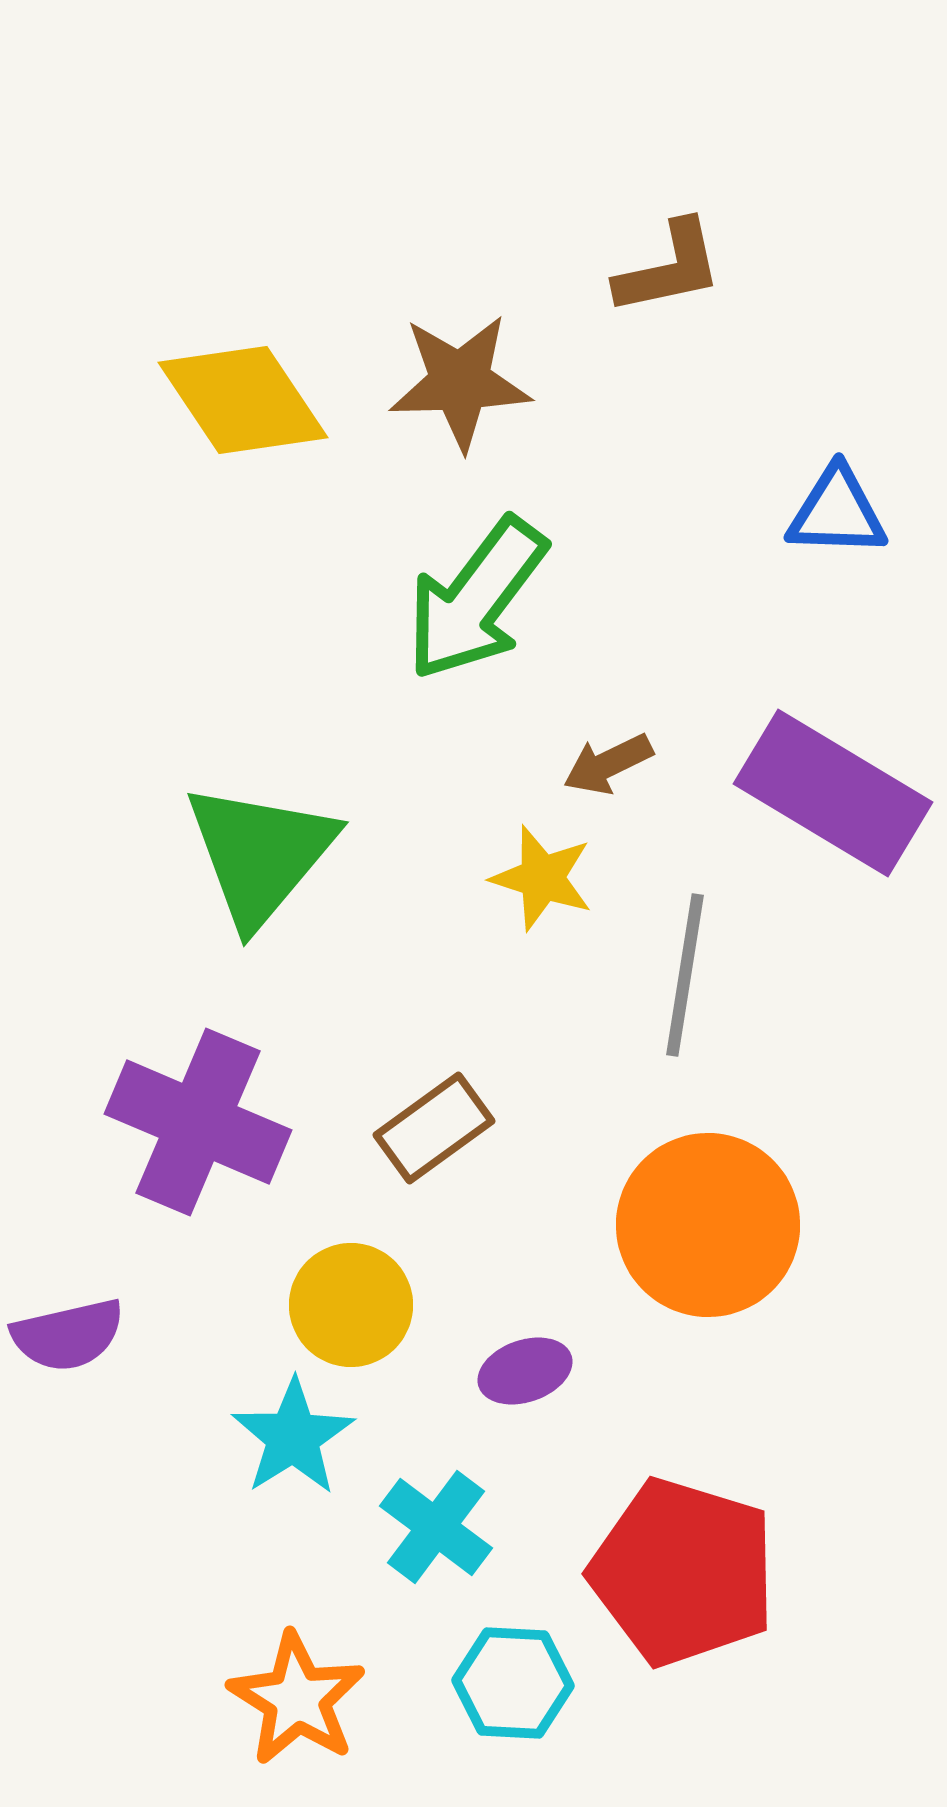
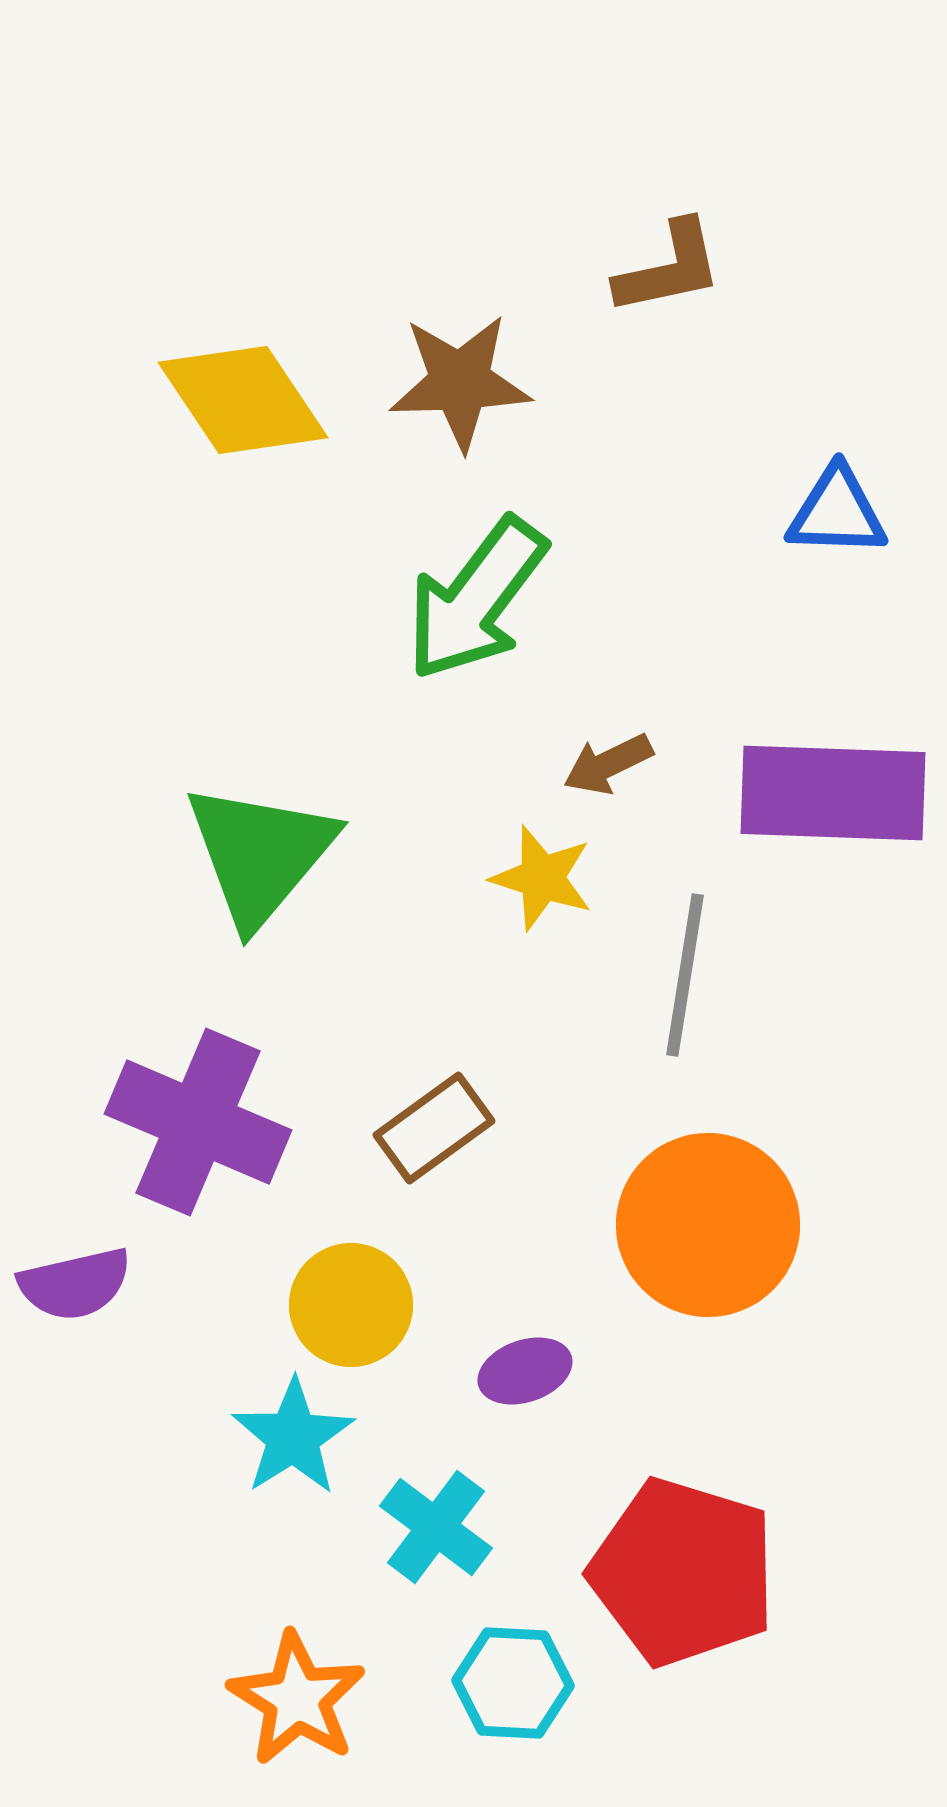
purple rectangle: rotated 29 degrees counterclockwise
purple semicircle: moved 7 px right, 51 px up
